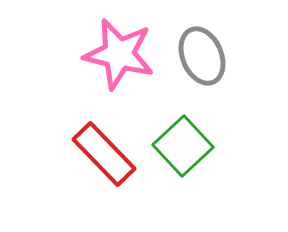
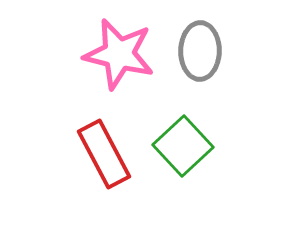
gray ellipse: moved 2 px left, 5 px up; rotated 24 degrees clockwise
red rectangle: rotated 16 degrees clockwise
